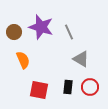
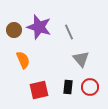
purple star: moved 2 px left
brown circle: moved 2 px up
gray triangle: rotated 18 degrees clockwise
red square: rotated 24 degrees counterclockwise
